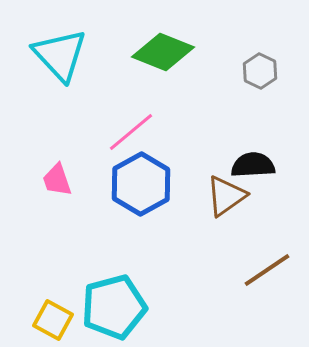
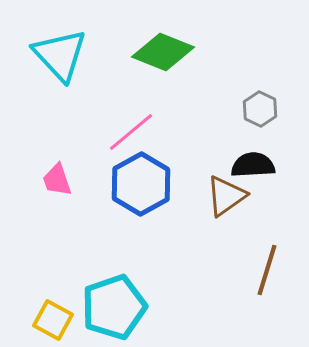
gray hexagon: moved 38 px down
brown line: rotated 39 degrees counterclockwise
cyan pentagon: rotated 4 degrees counterclockwise
